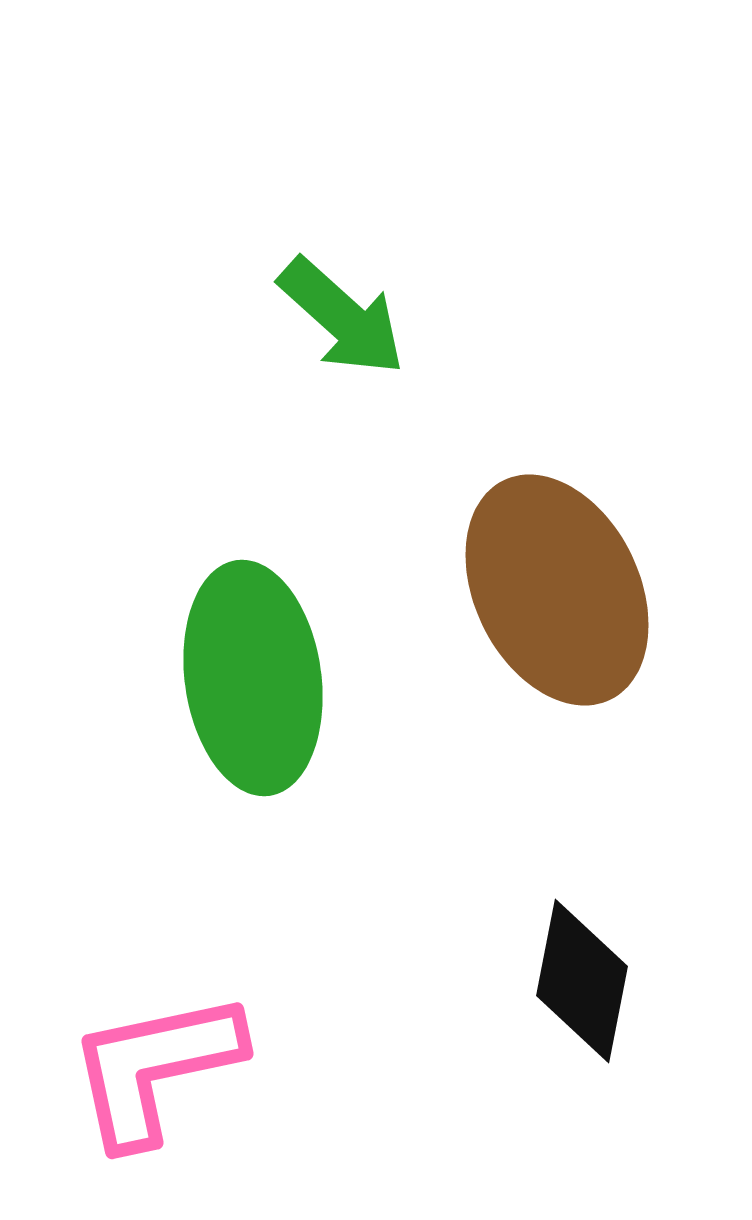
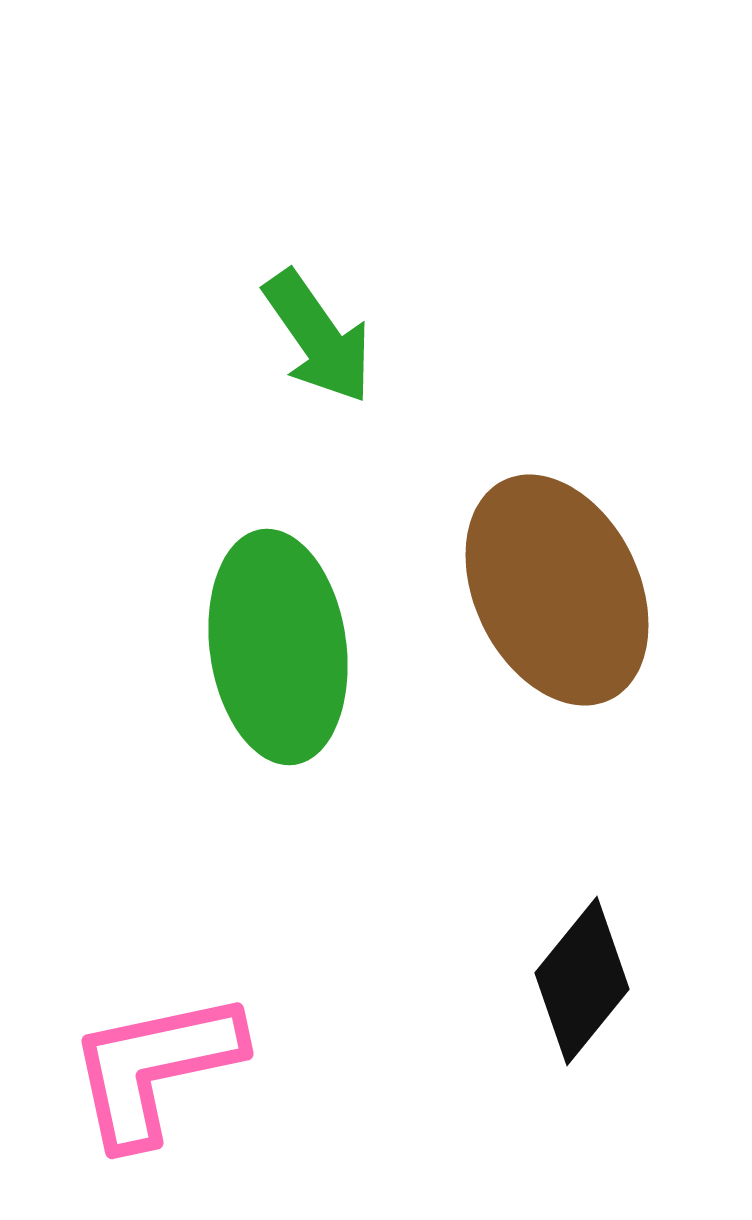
green arrow: moved 24 px left, 20 px down; rotated 13 degrees clockwise
green ellipse: moved 25 px right, 31 px up
black diamond: rotated 28 degrees clockwise
